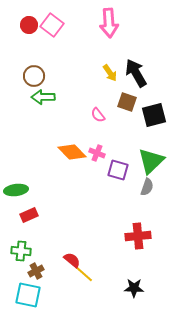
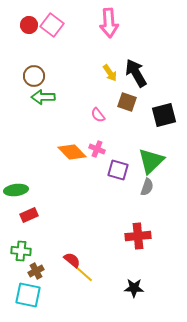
black square: moved 10 px right
pink cross: moved 4 px up
